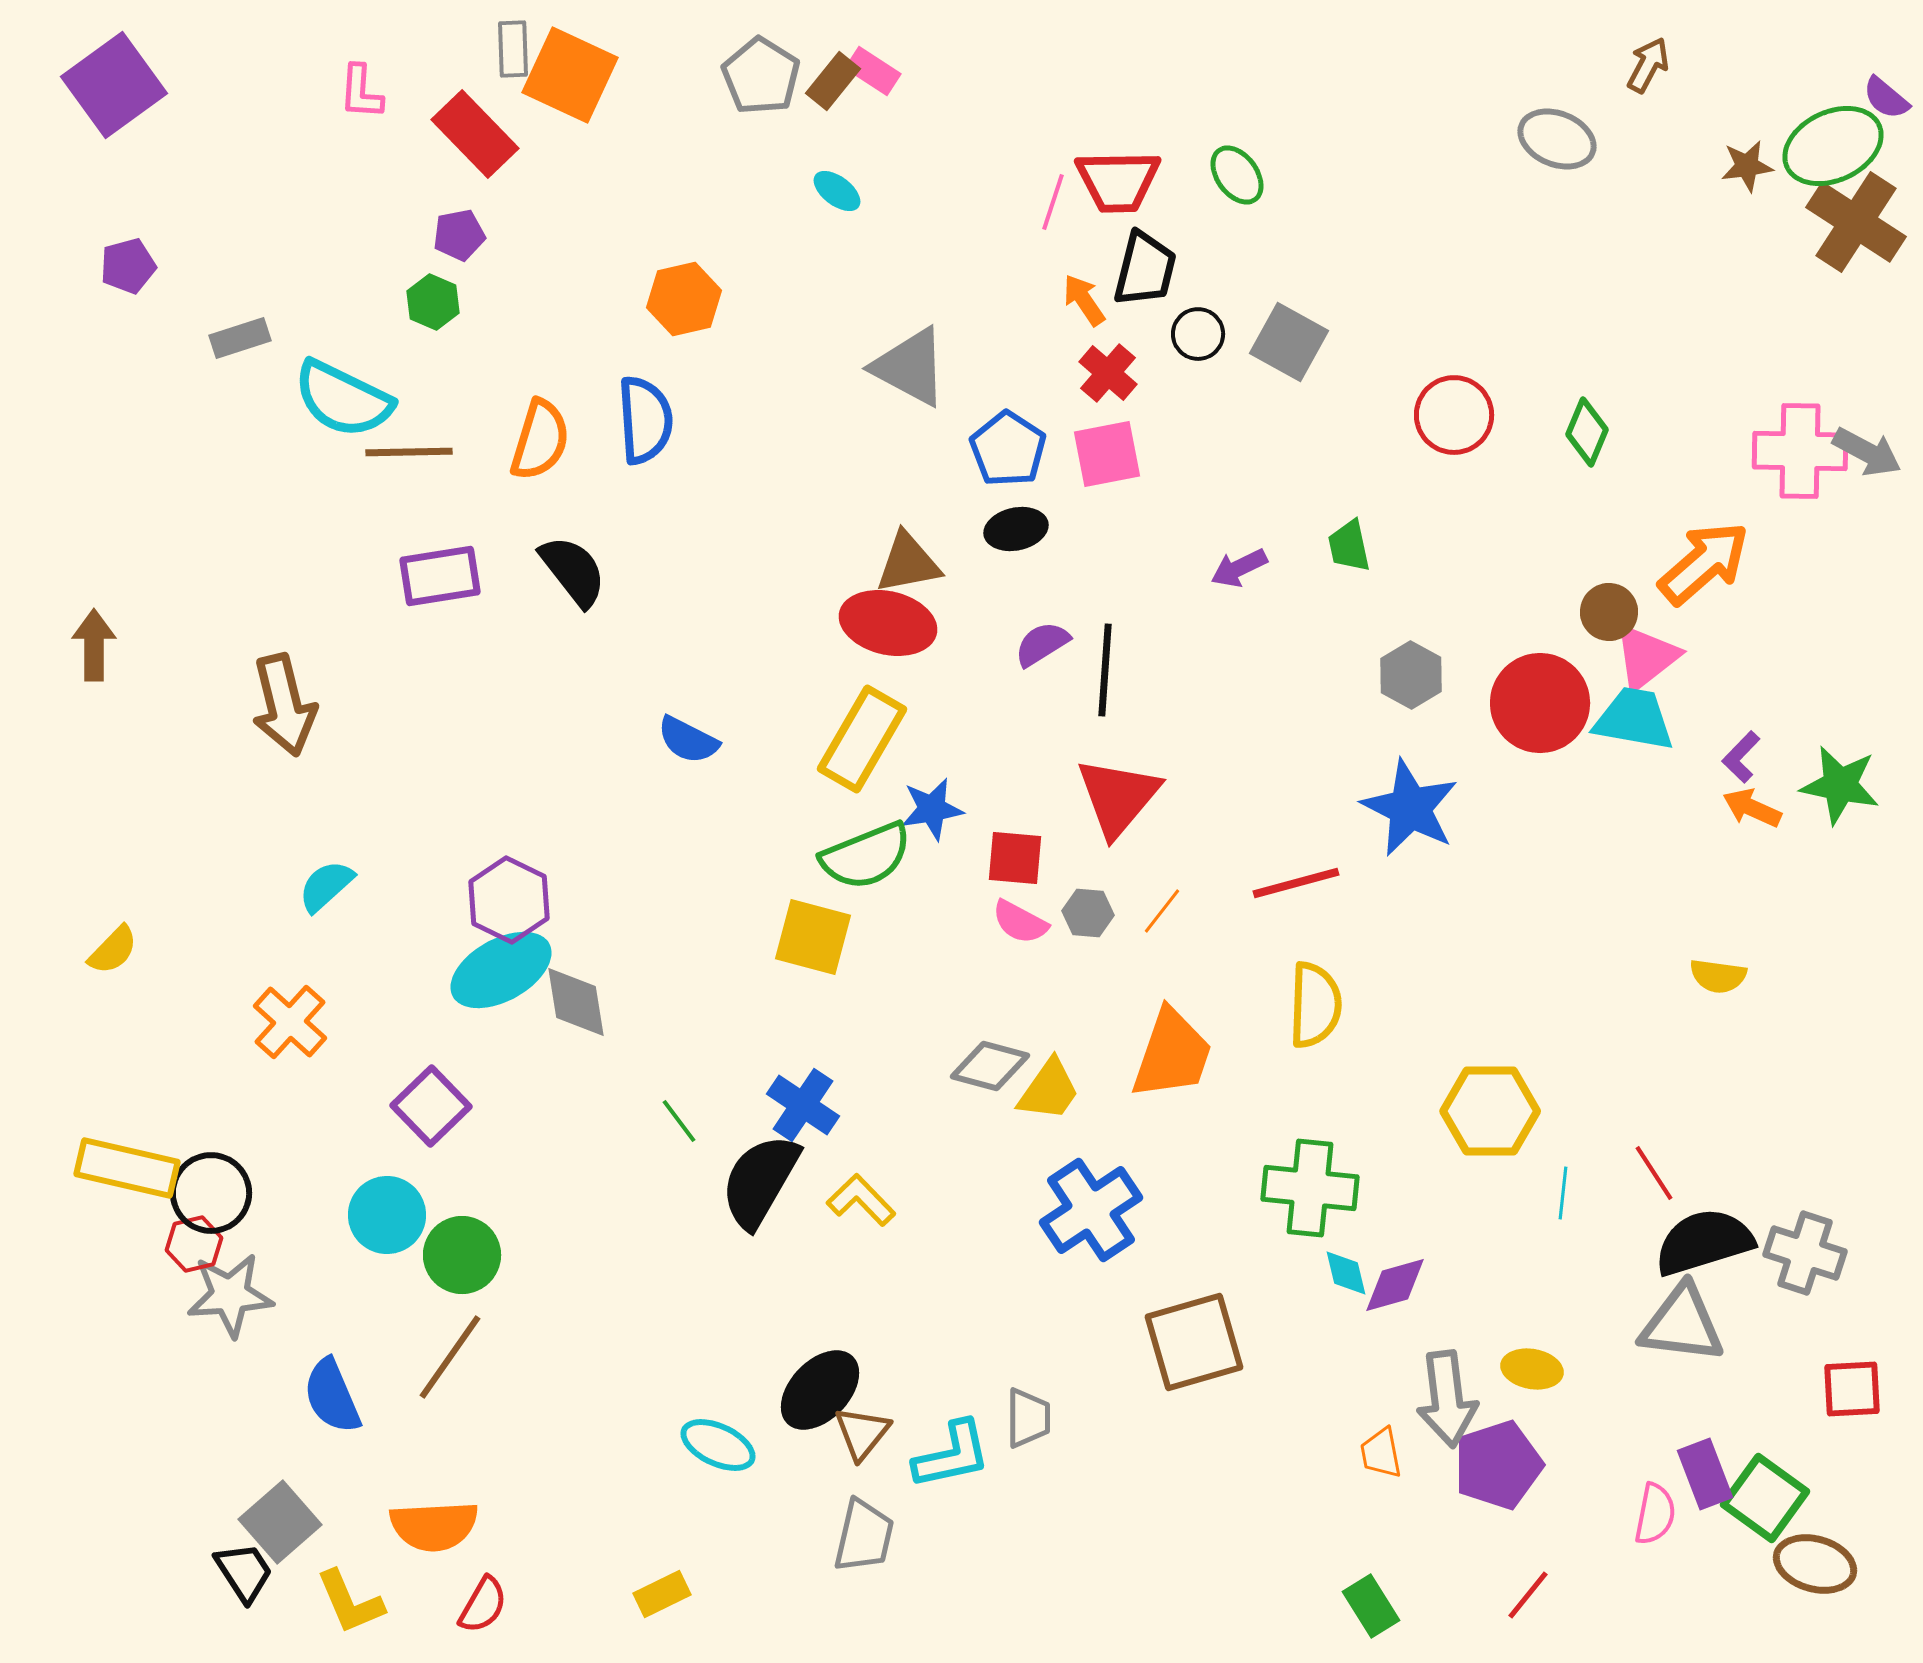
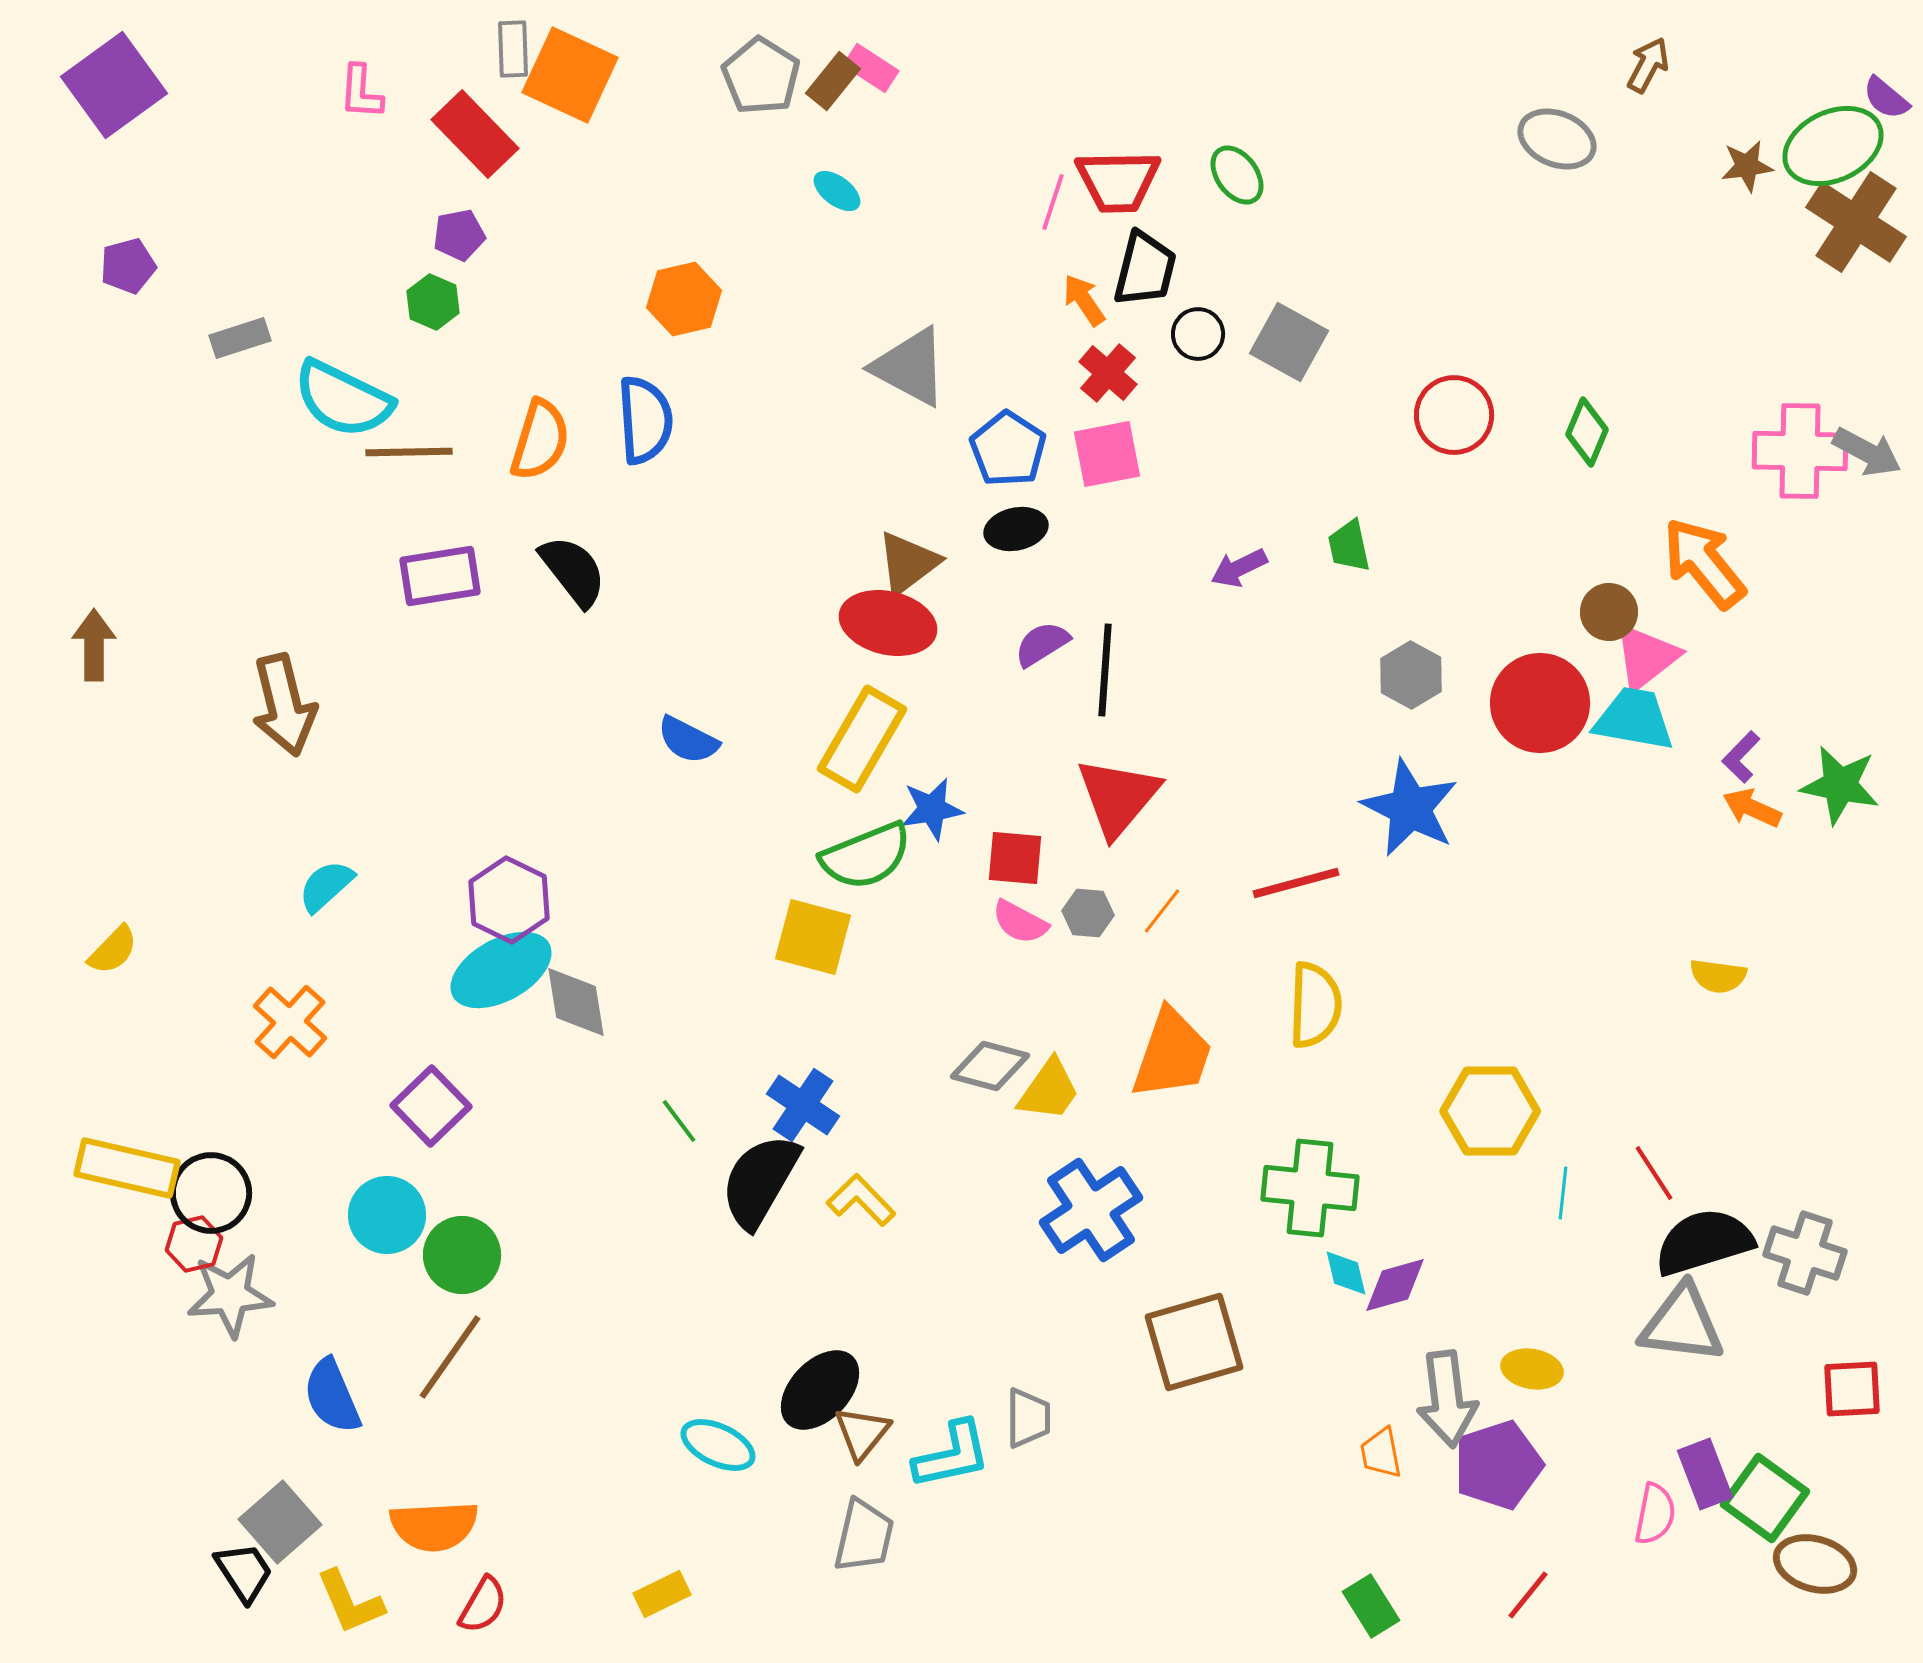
pink rectangle at (873, 71): moved 2 px left, 3 px up
brown triangle at (908, 563): rotated 26 degrees counterclockwise
orange arrow at (1704, 563): rotated 88 degrees counterclockwise
